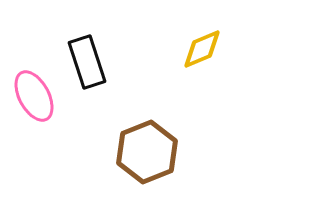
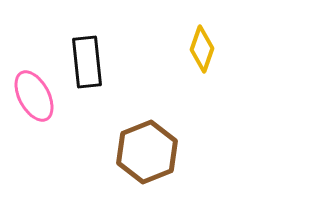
yellow diamond: rotated 48 degrees counterclockwise
black rectangle: rotated 12 degrees clockwise
